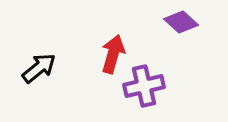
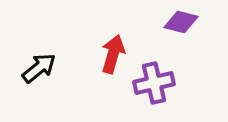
purple diamond: rotated 28 degrees counterclockwise
purple cross: moved 10 px right, 3 px up
